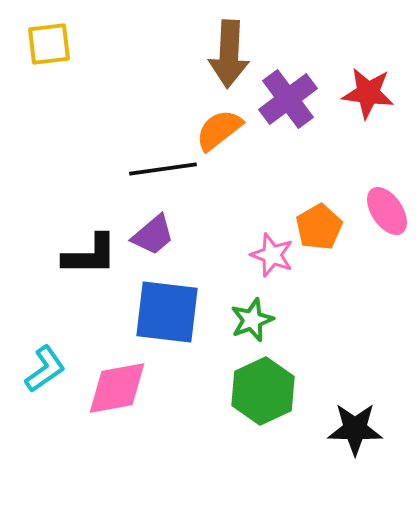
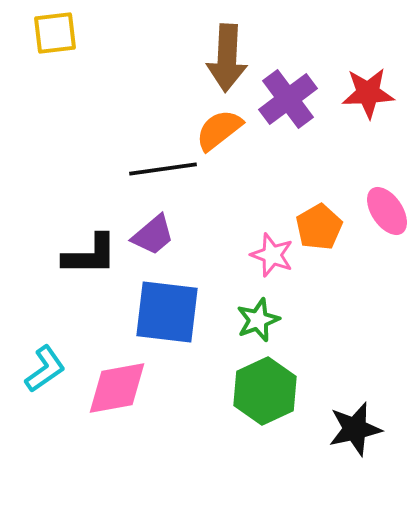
yellow square: moved 6 px right, 11 px up
brown arrow: moved 2 px left, 4 px down
red star: rotated 10 degrees counterclockwise
green star: moved 6 px right
green hexagon: moved 2 px right
black star: rotated 14 degrees counterclockwise
